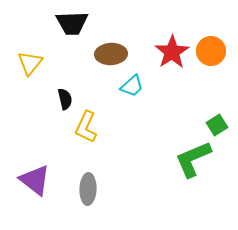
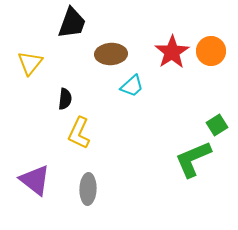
black trapezoid: rotated 68 degrees counterclockwise
black semicircle: rotated 20 degrees clockwise
yellow L-shape: moved 7 px left, 6 px down
